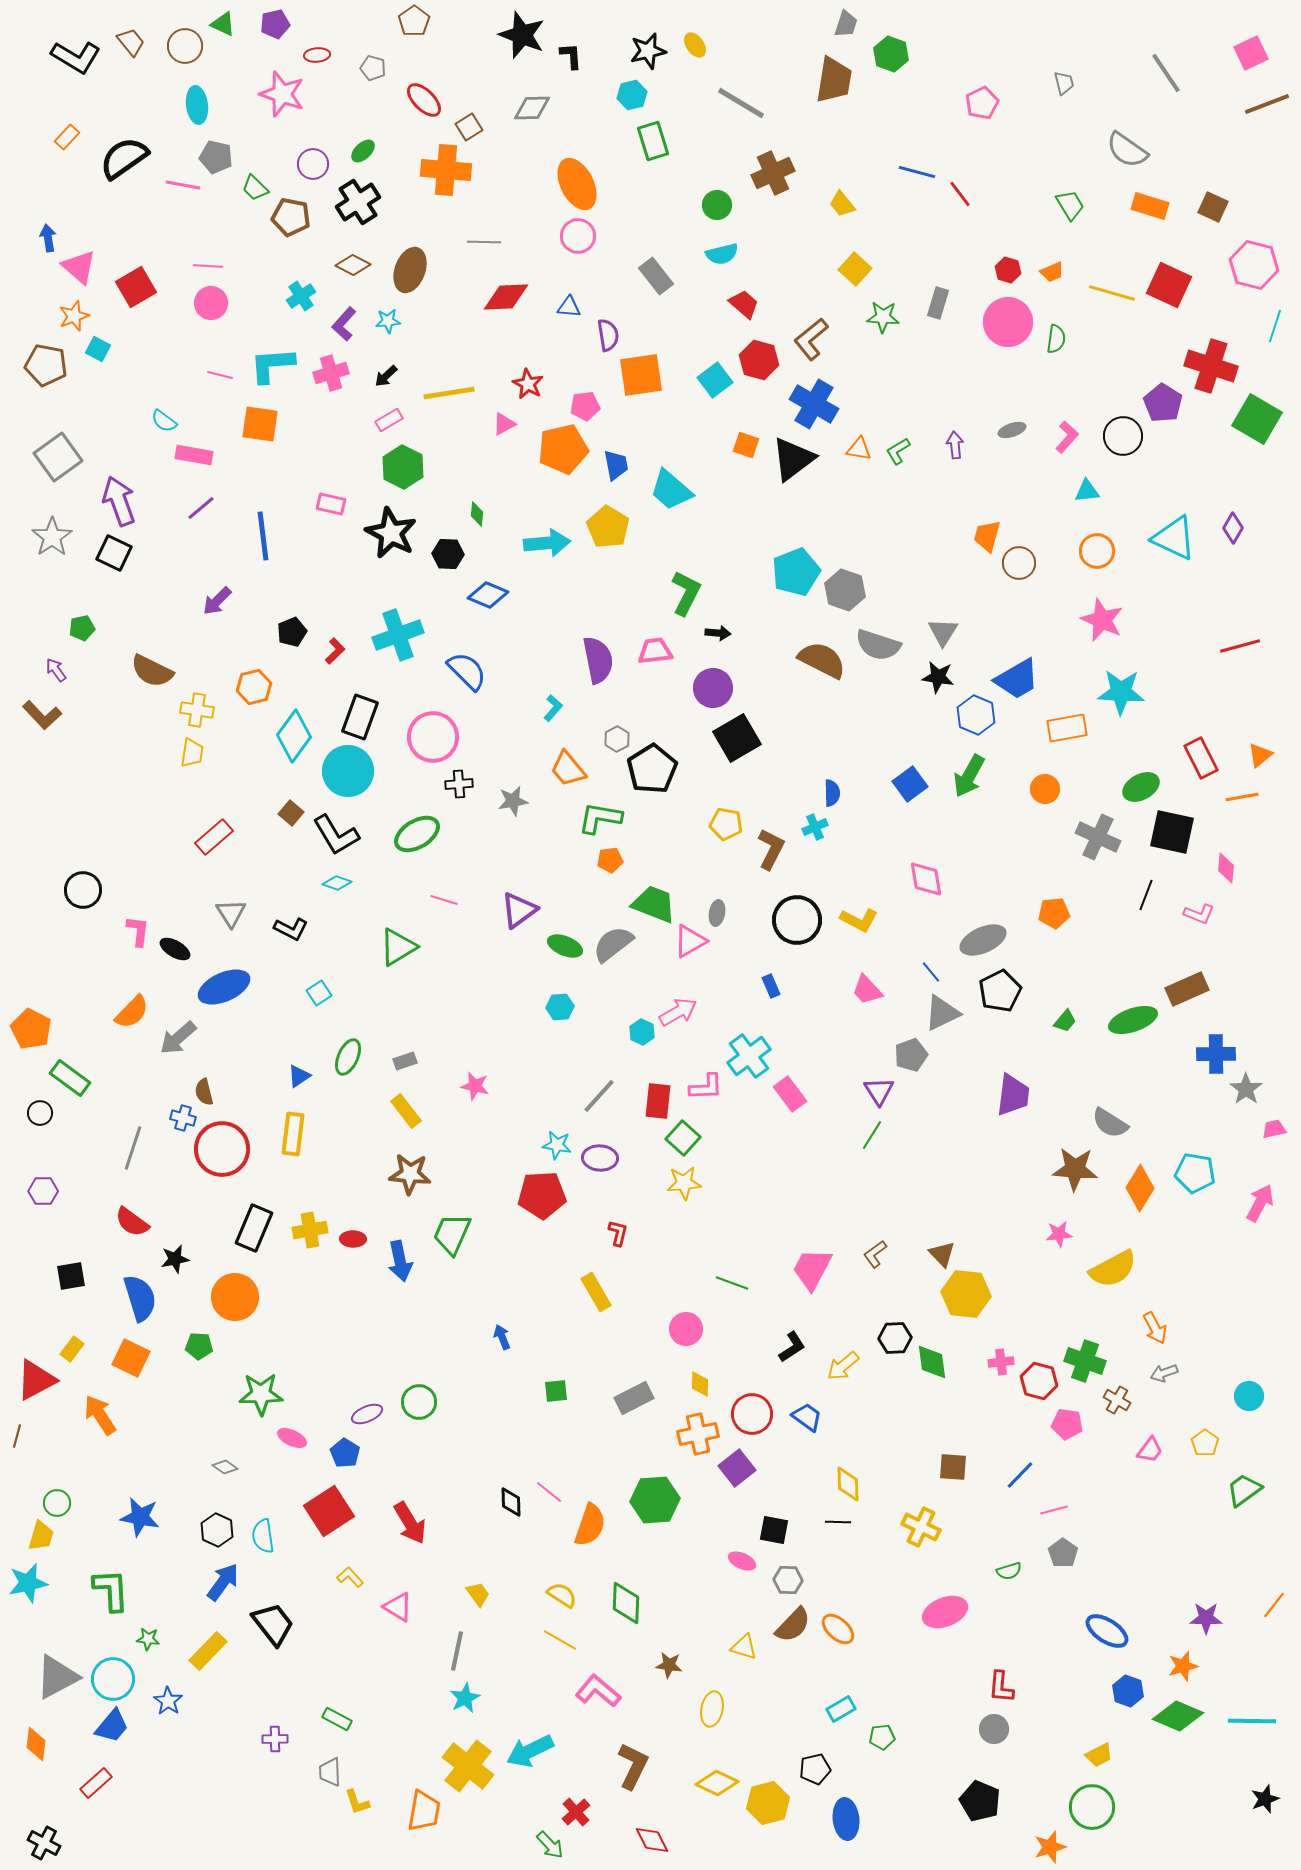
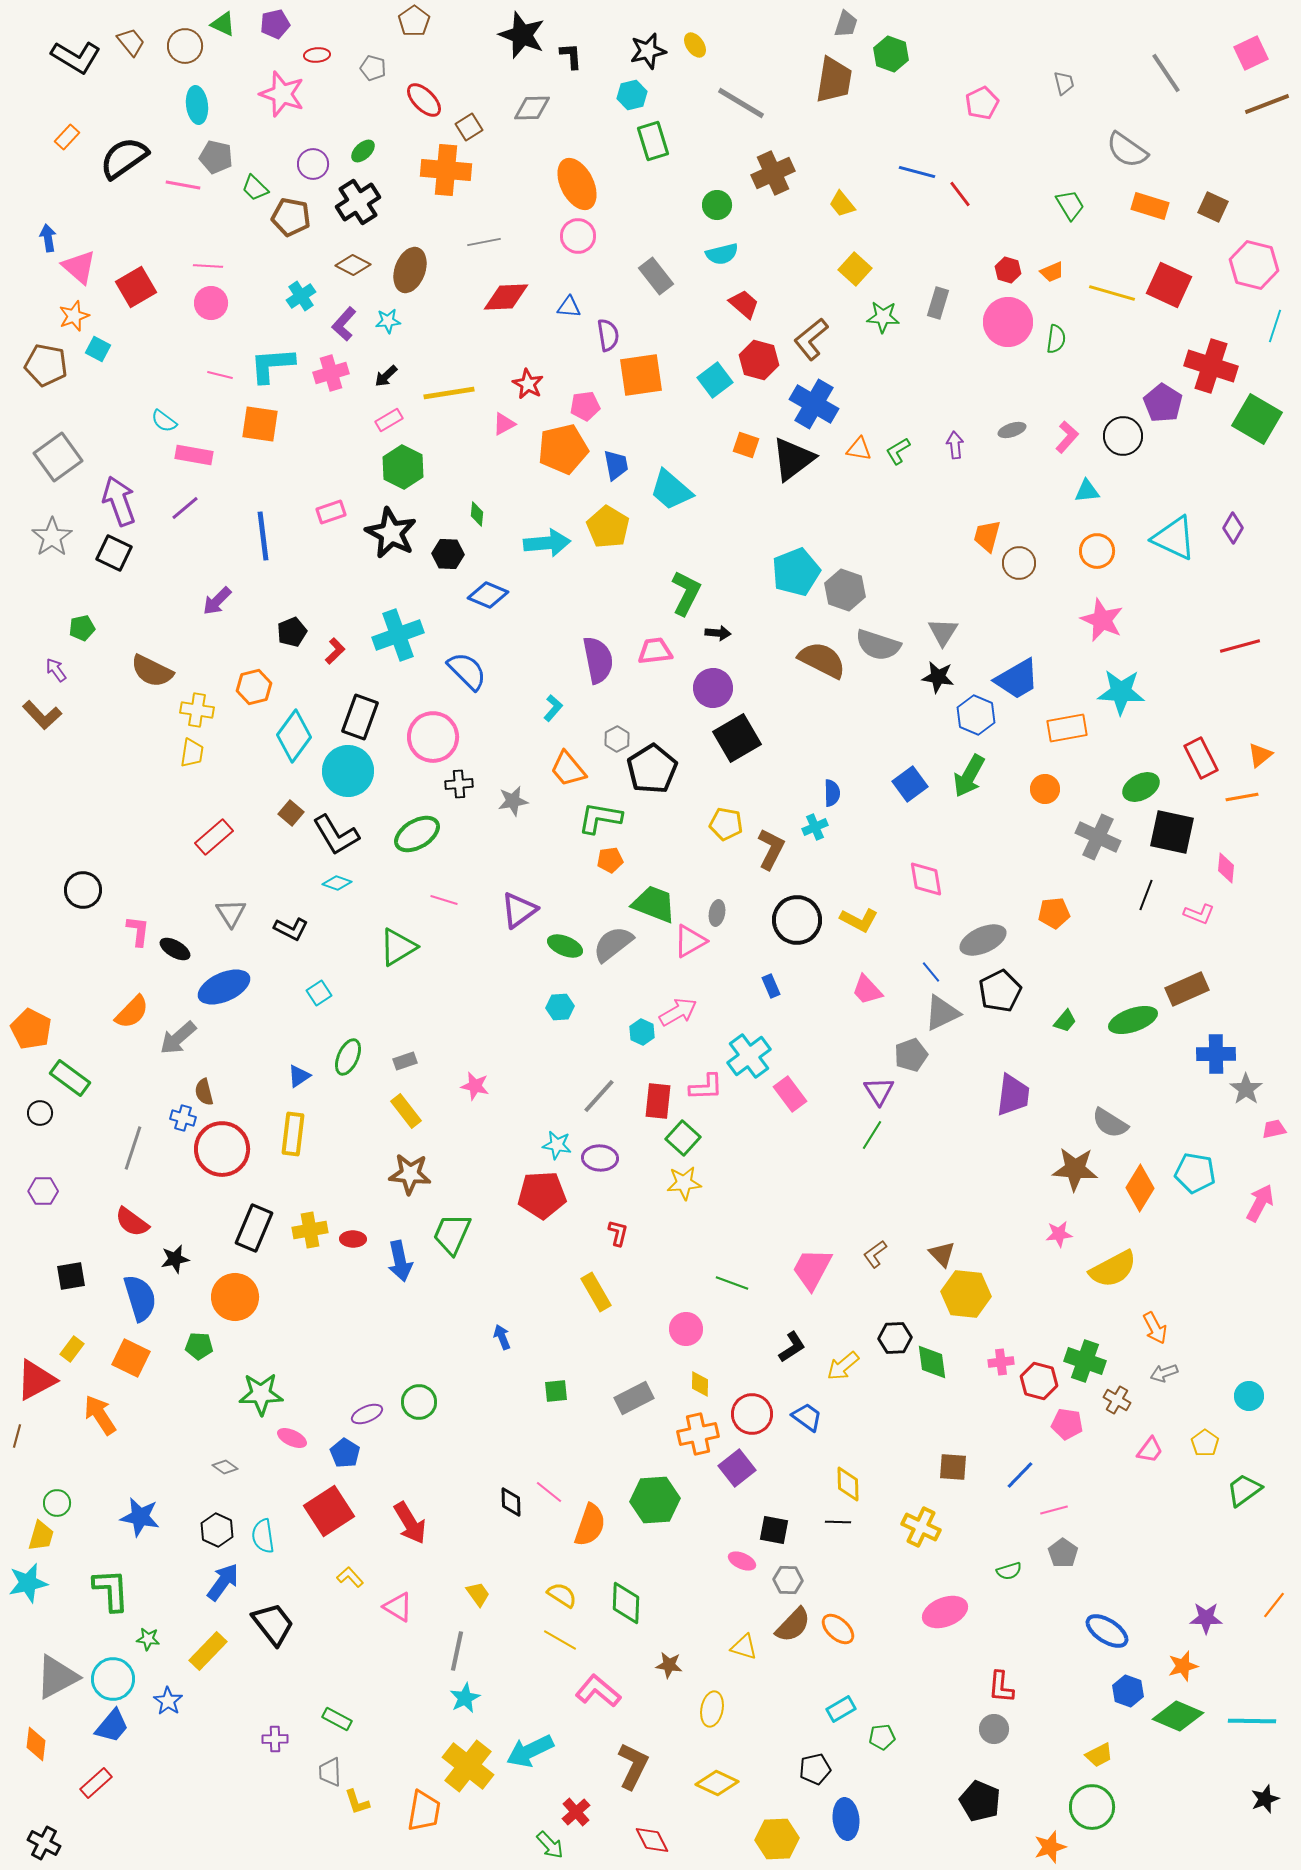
gray line at (484, 242): rotated 12 degrees counterclockwise
pink rectangle at (331, 504): moved 8 px down; rotated 32 degrees counterclockwise
purple line at (201, 508): moved 16 px left
yellow hexagon at (768, 1803): moved 9 px right, 36 px down; rotated 12 degrees clockwise
